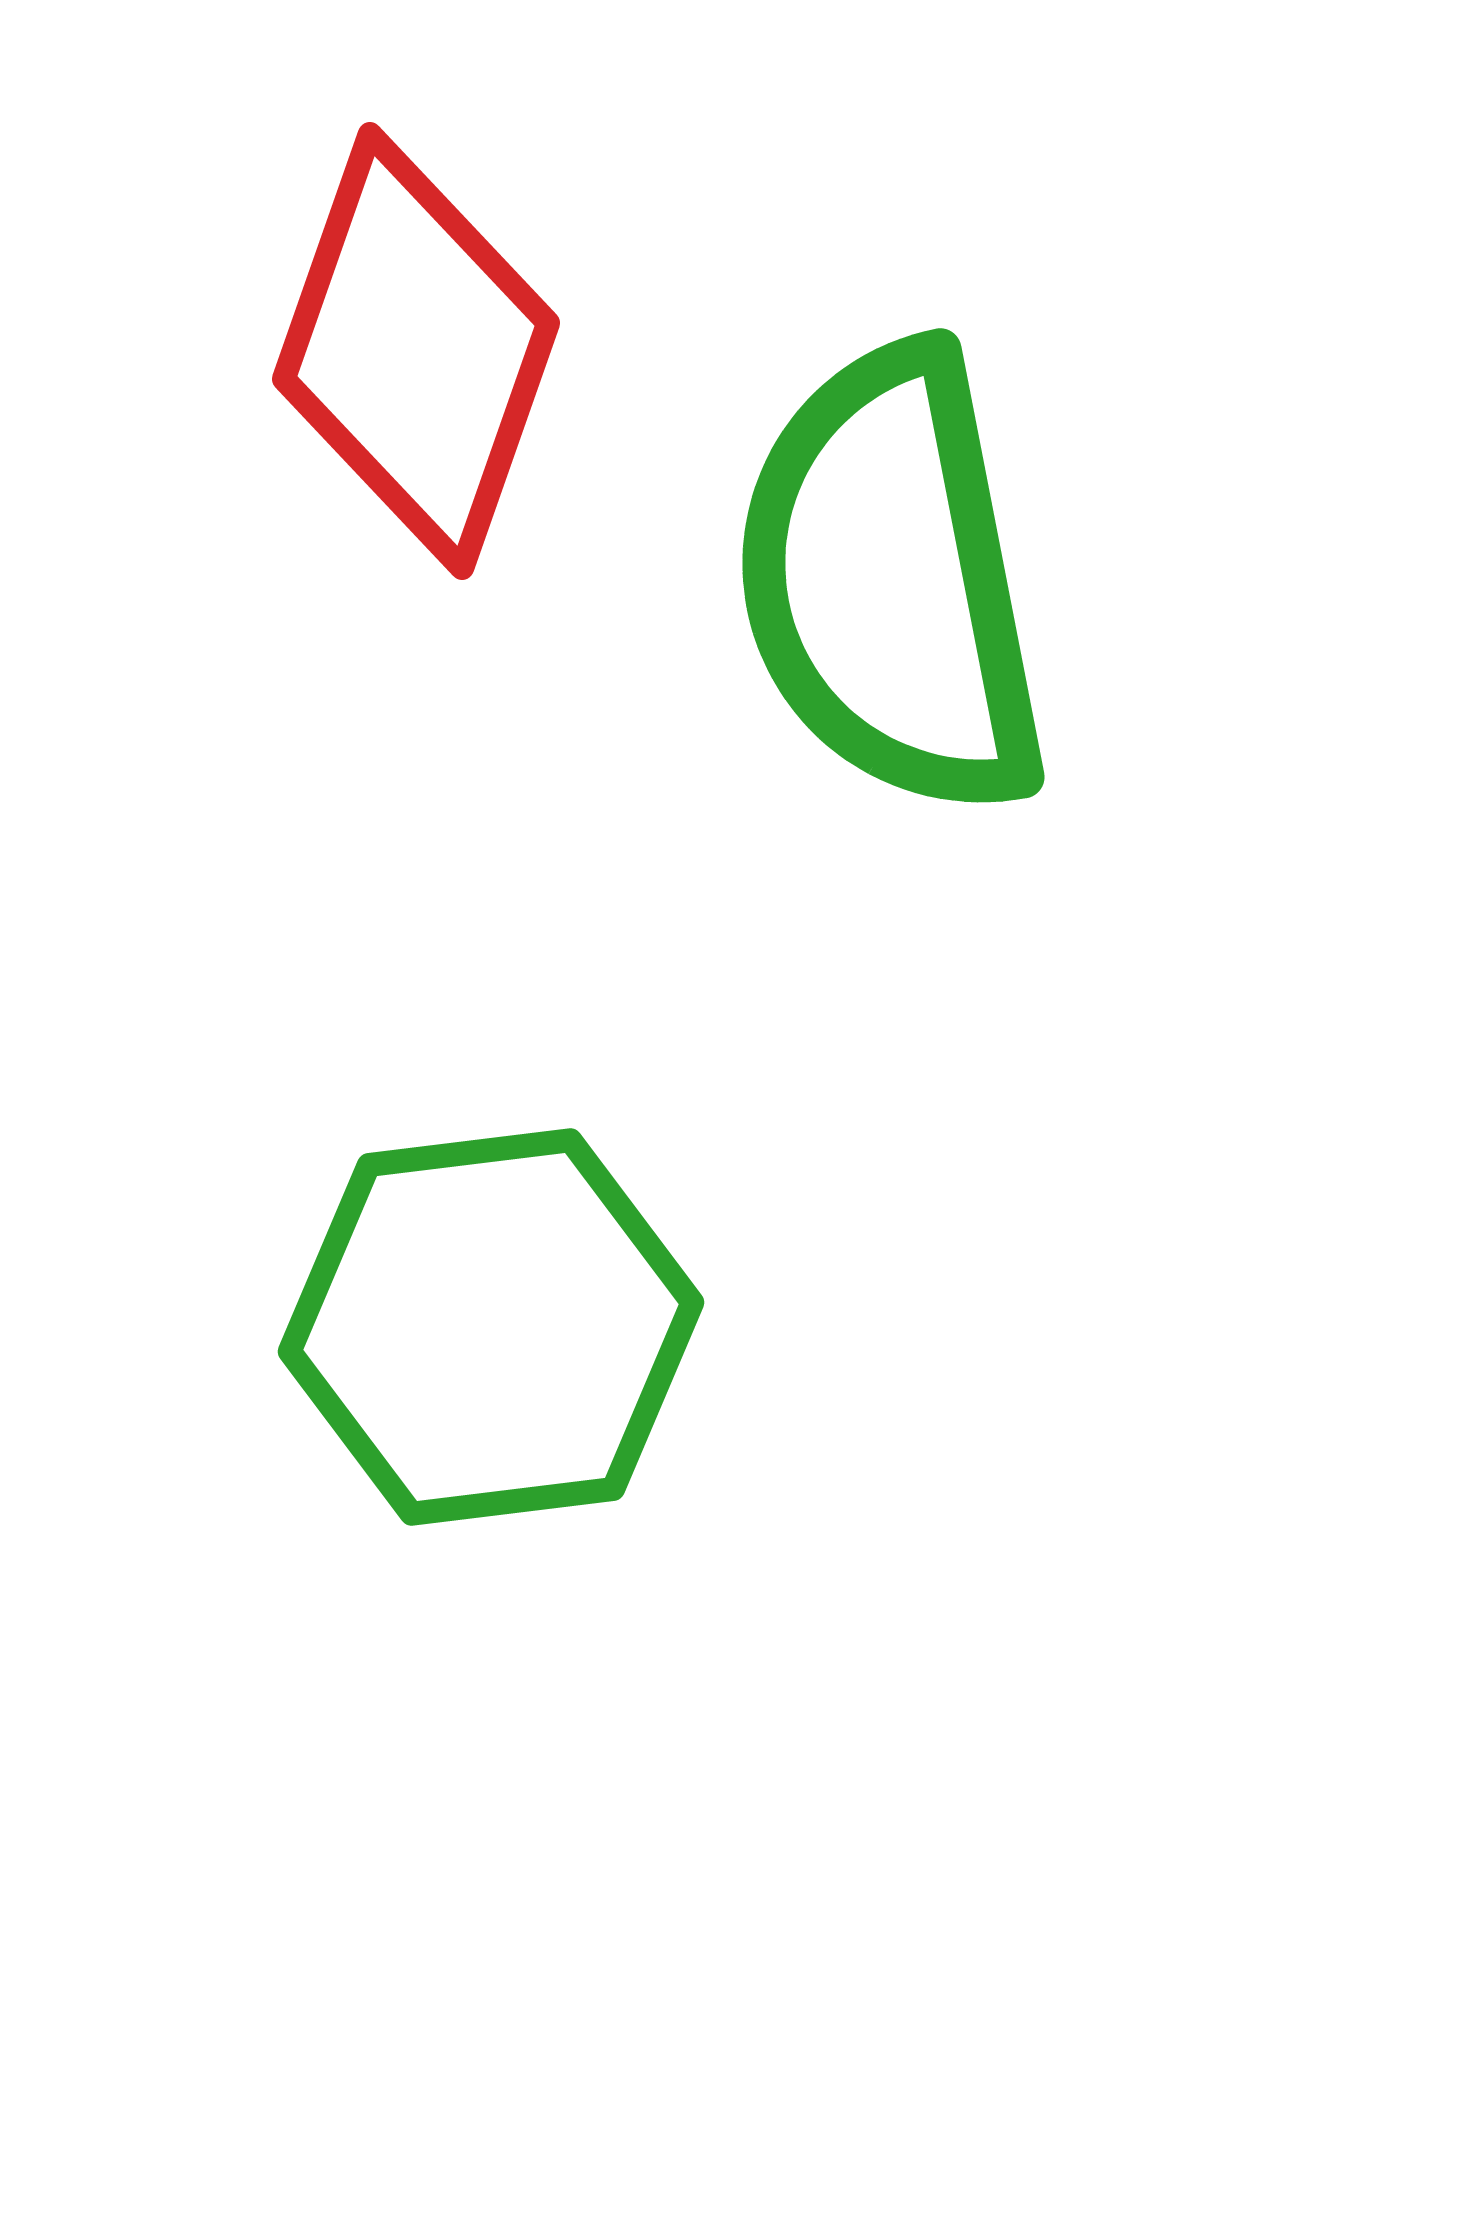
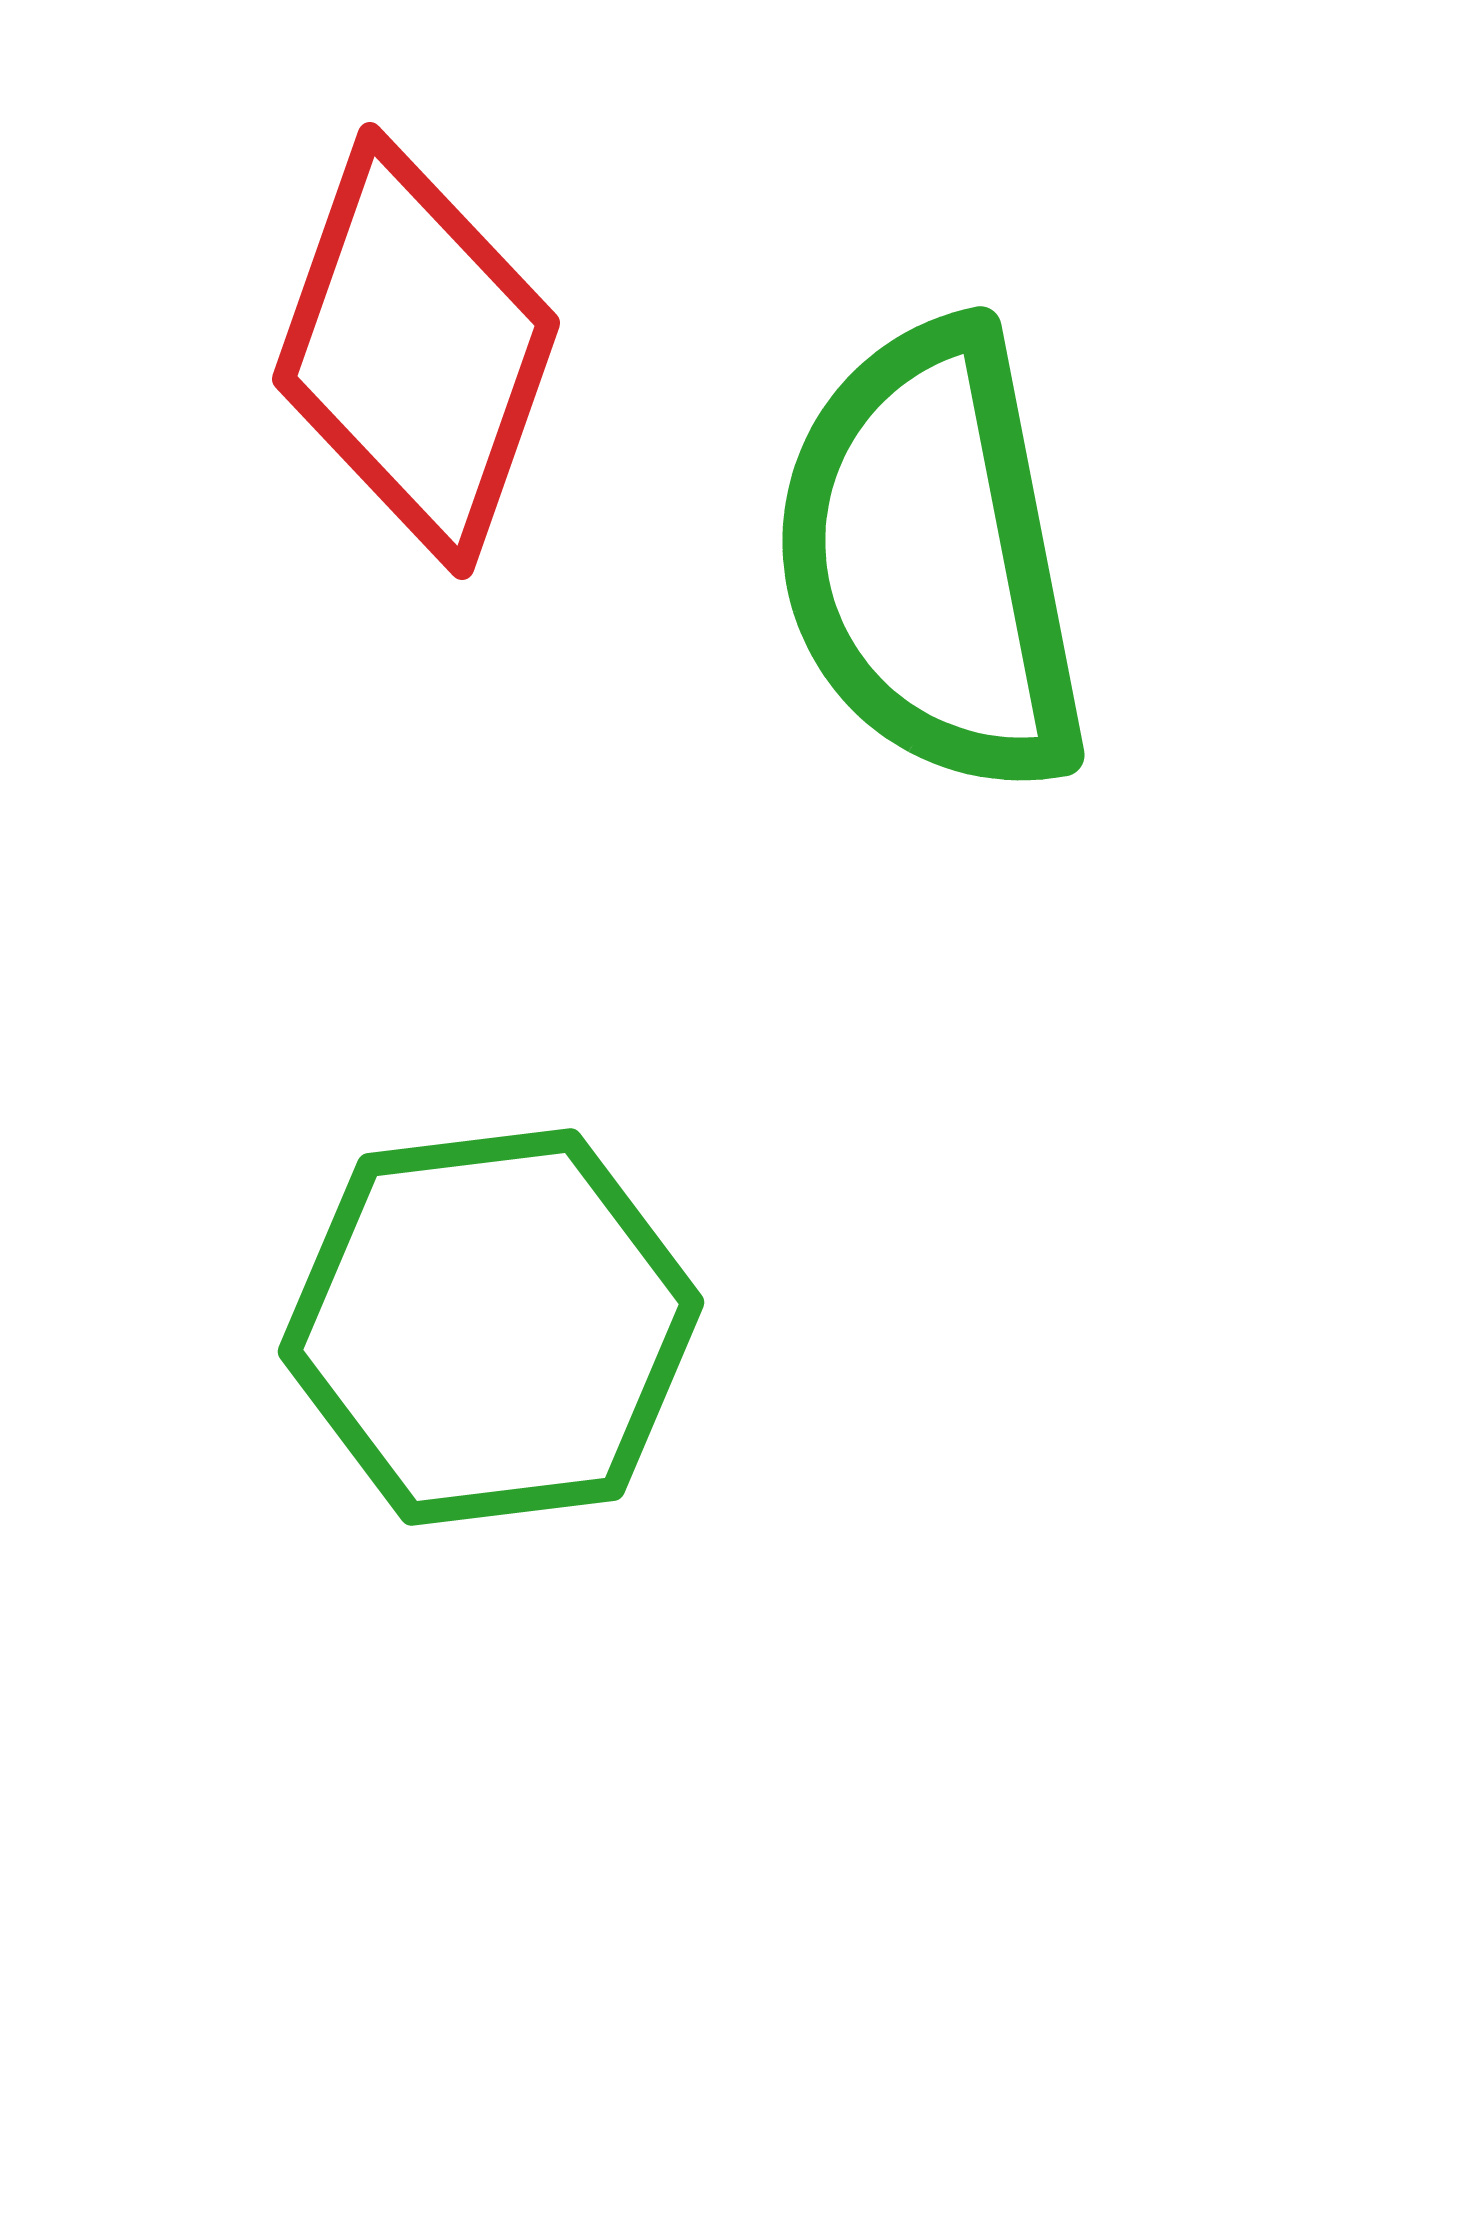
green semicircle: moved 40 px right, 22 px up
